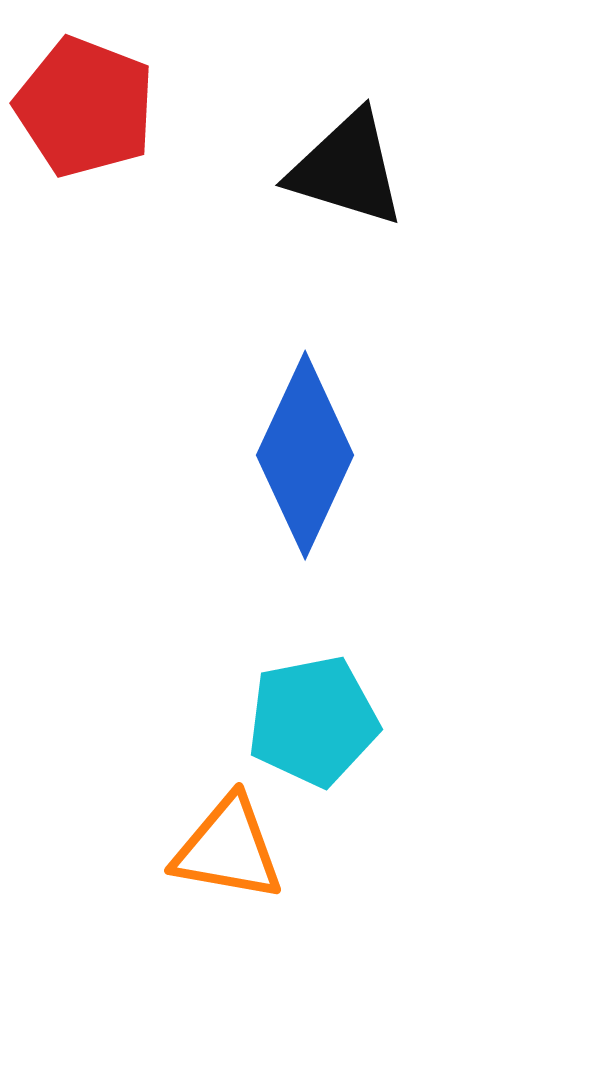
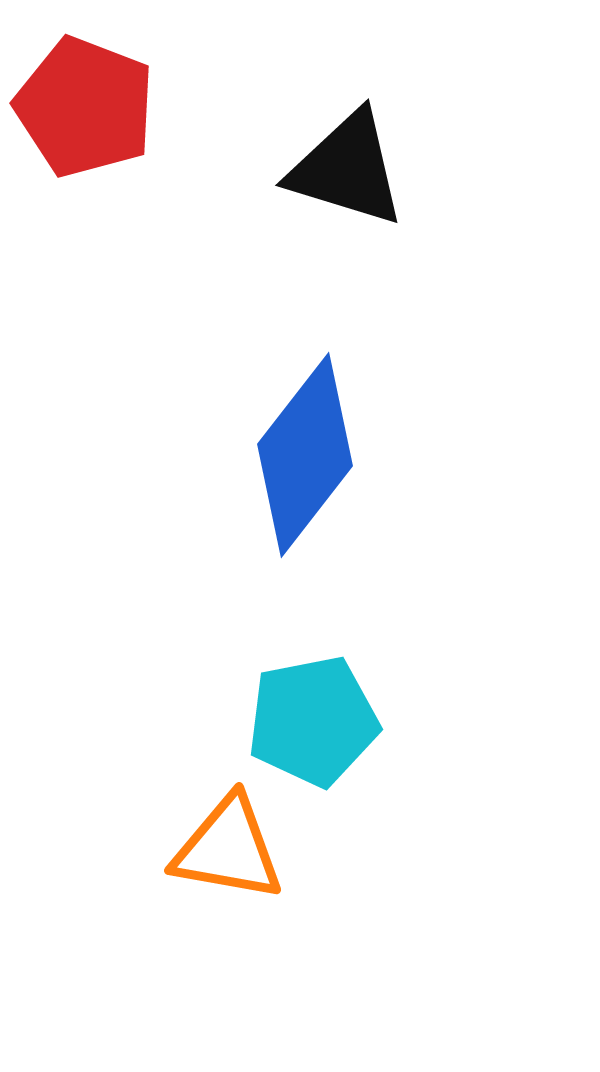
blue diamond: rotated 13 degrees clockwise
